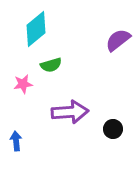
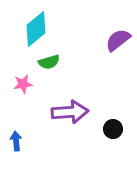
green semicircle: moved 2 px left, 3 px up
